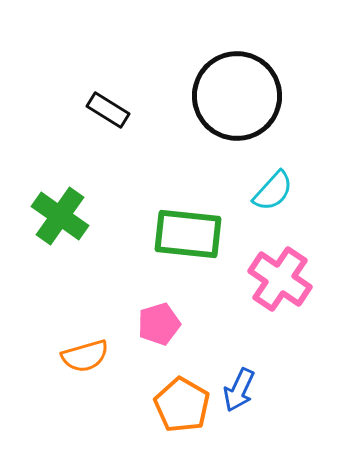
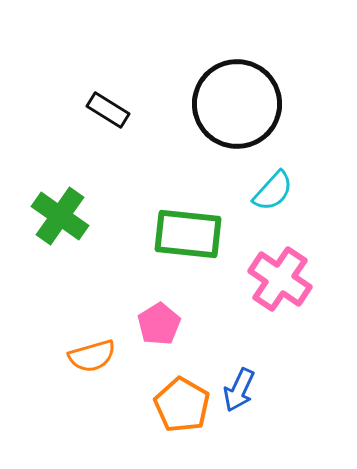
black circle: moved 8 px down
pink pentagon: rotated 15 degrees counterclockwise
orange semicircle: moved 7 px right
